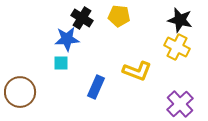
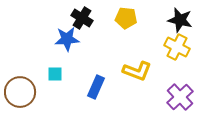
yellow pentagon: moved 7 px right, 2 px down
cyan square: moved 6 px left, 11 px down
purple cross: moved 7 px up
